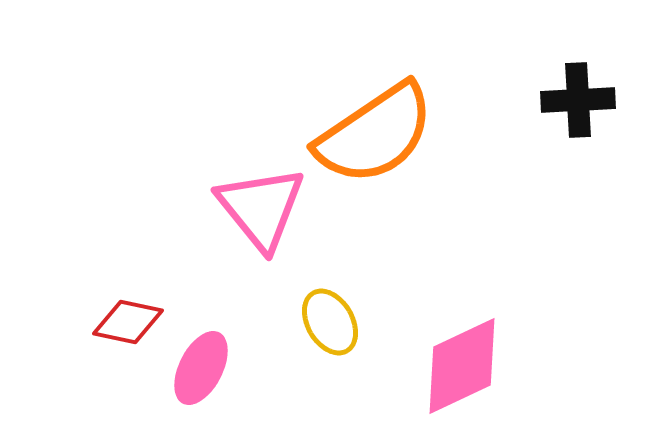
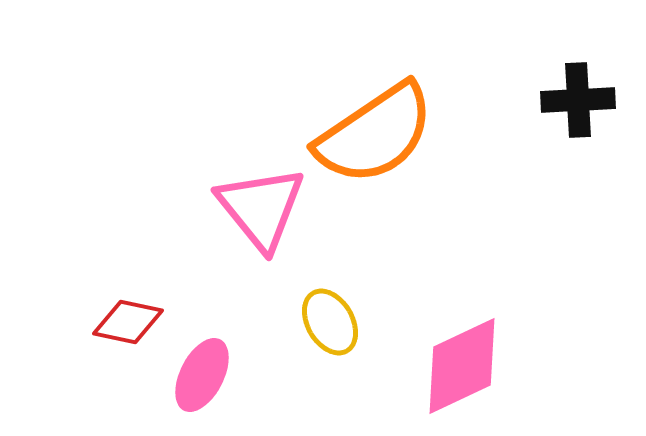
pink ellipse: moved 1 px right, 7 px down
